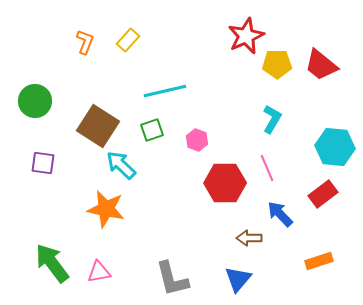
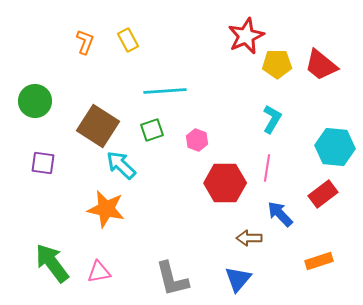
yellow rectangle: rotated 70 degrees counterclockwise
cyan line: rotated 9 degrees clockwise
pink line: rotated 32 degrees clockwise
